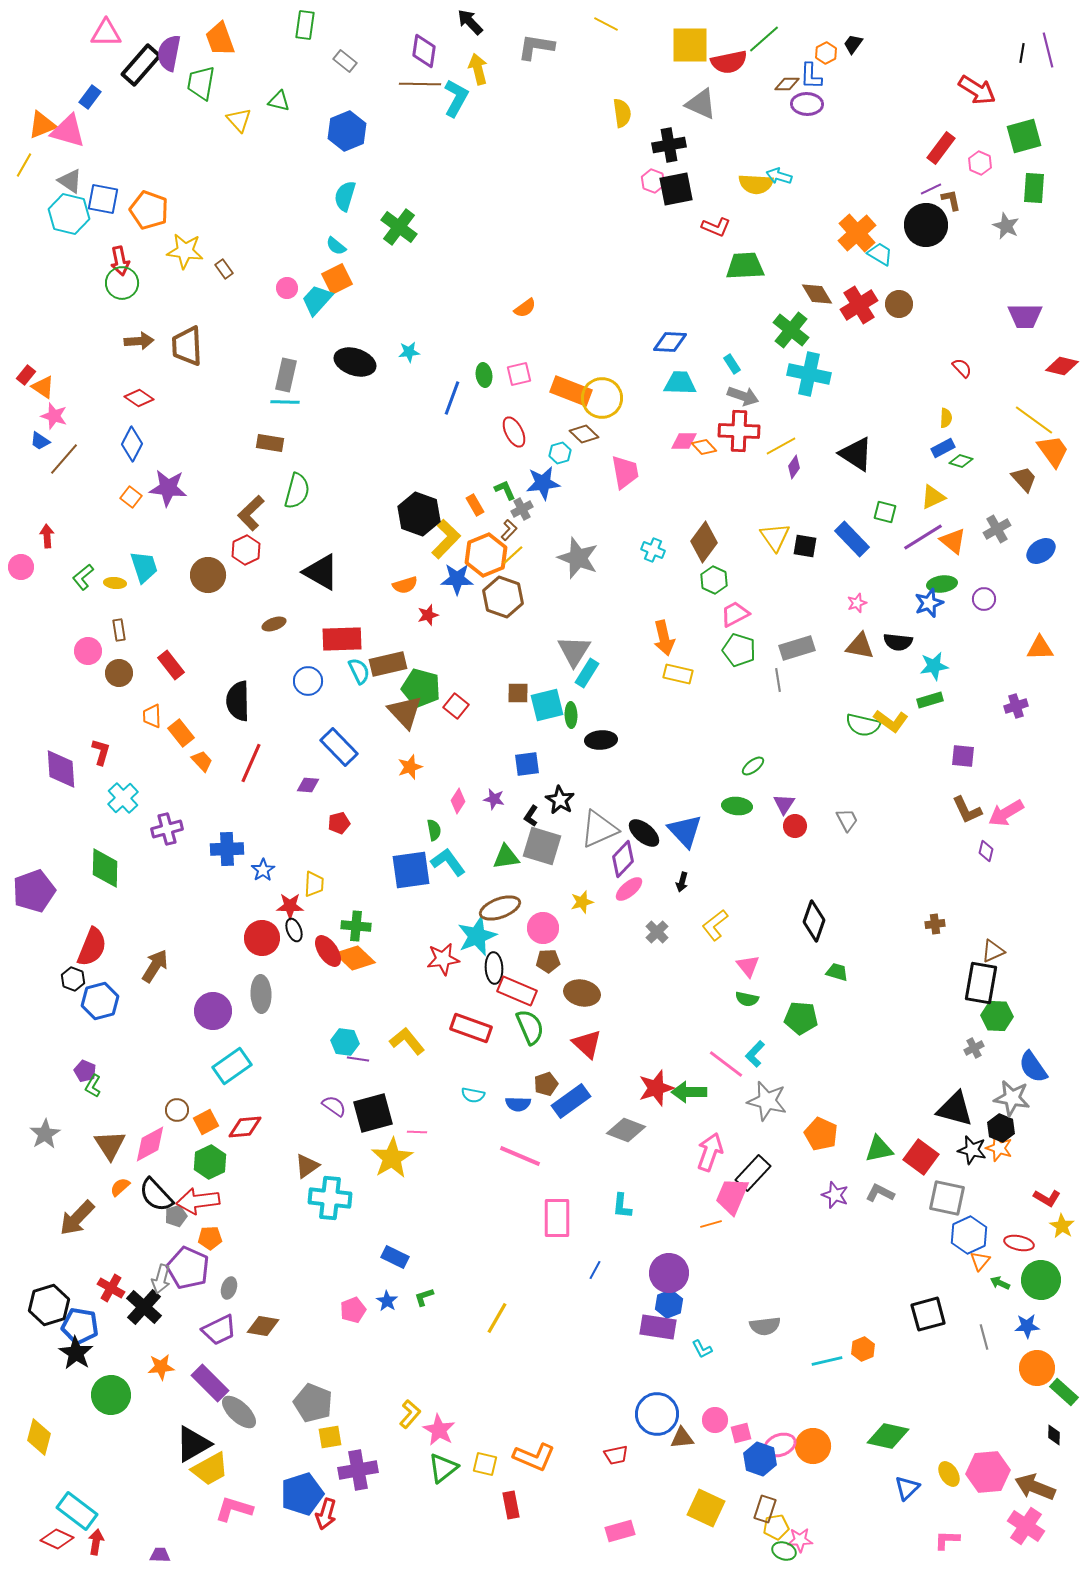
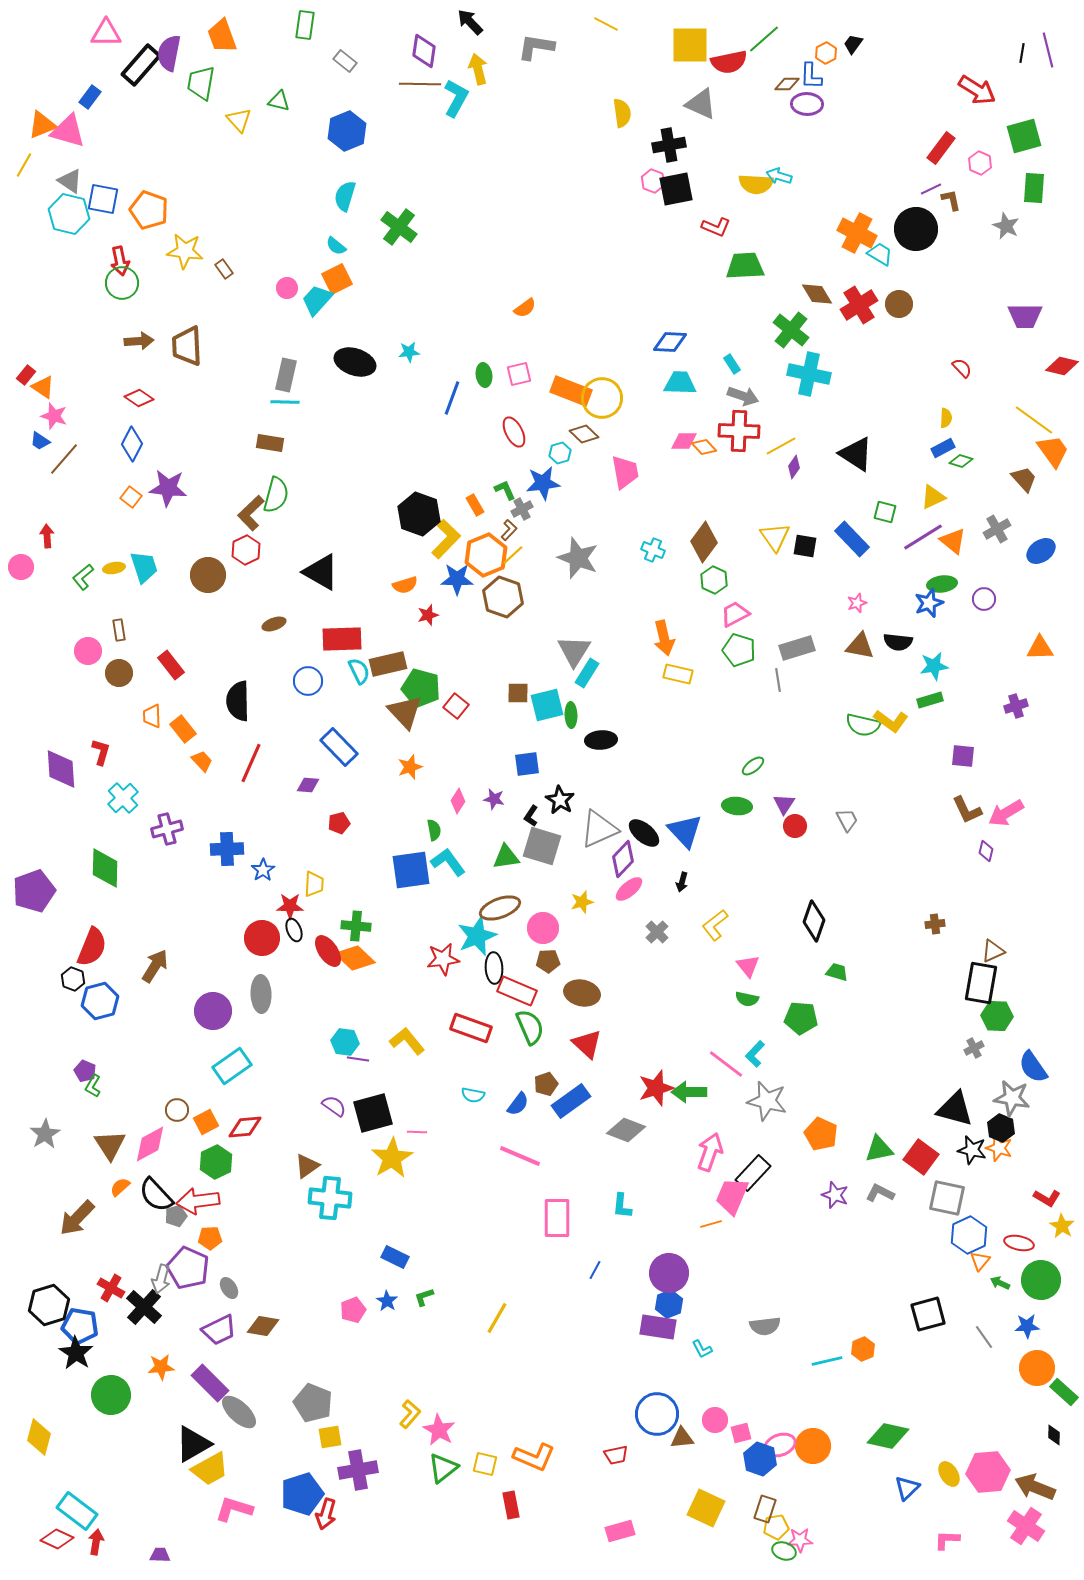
orange trapezoid at (220, 39): moved 2 px right, 3 px up
black circle at (926, 225): moved 10 px left, 4 px down
orange cross at (857, 233): rotated 21 degrees counterclockwise
green semicircle at (297, 491): moved 21 px left, 4 px down
yellow ellipse at (115, 583): moved 1 px left, 15 px up; rotated 15 degrees counterclockwise
orange rectangle at (181, 733): moved 2 px right, 4 px up
blue semicircle at (518, 1104): rotated 55 degrees counterclockwise
green hexagon at (210, 1162): moved 6 px right
gray ellipse at (229, 1288): rotated 50 degrees counterclockwise
gray line at (984, 1337): rotated 20 degrees counterclockwise
